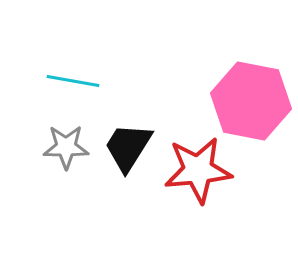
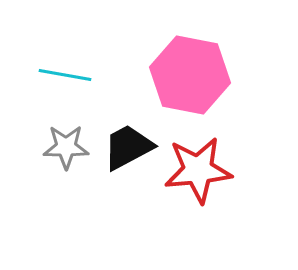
cyan line: moved 8 px left, 6 px up
pink hexagon: moved 61 px left, 26 px up
black trapezoid: rotated 30 degrees clockwise
